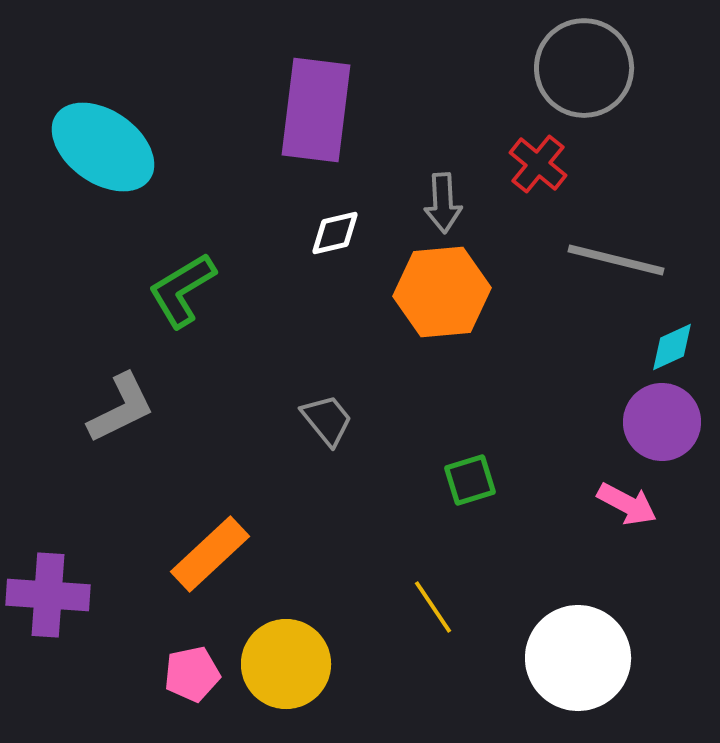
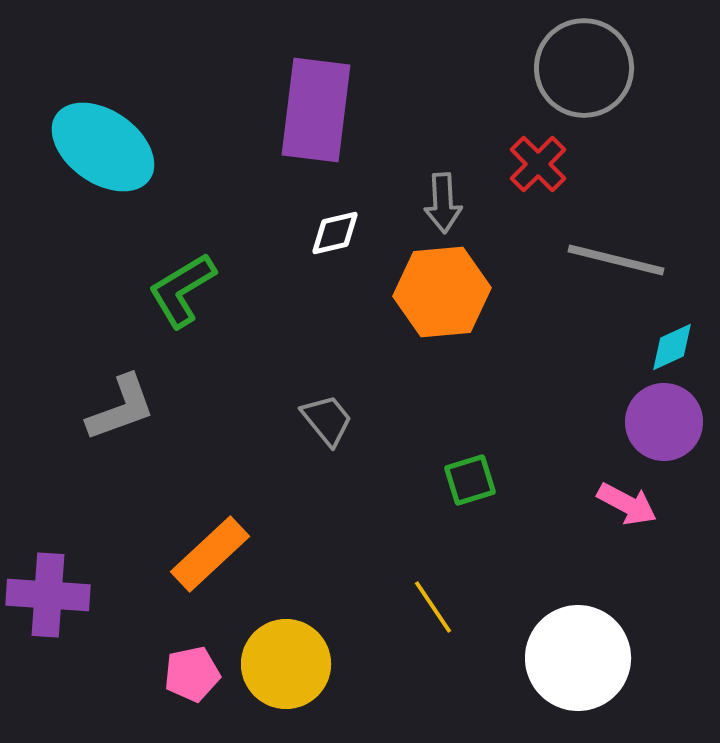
red cross: rotated 6 degrees clockwise
gray L-shape: rotated 6 degrees clockwise
purple circle: moved 2 px right
